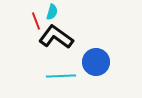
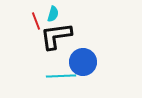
cyan semicircle: moved 1 px right, 2 px down
black L-shape: moved 1 px up; rotated 44 degrees counterclockwise
blue circle: moved 13 px left
